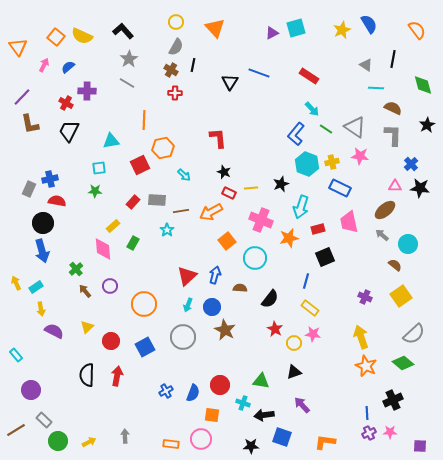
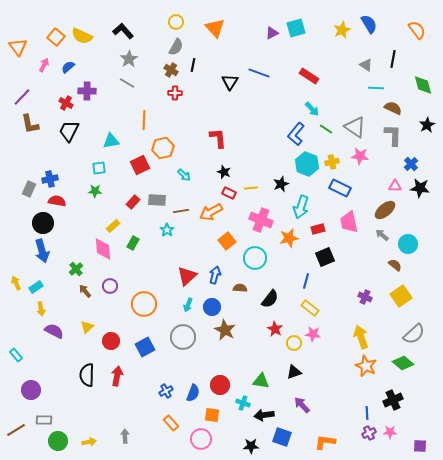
gray rectangle at (44, 420): rotated 42 degrees counterclockwise
yellow arrow at (89, 442): rotated 16 degrees clockwise
orange rectangle at (171, 444): moved 21 px up; rotated 42 degrees clockwise
